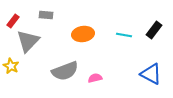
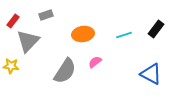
gray rectangle: rotated 24 degrees counterclockwise
black rectangle: moved 2 px right, 1 px up
cyan line: rotated 28 degrees counterclockwise
yellow star: rotated 21 degrees counterclockwise
gray semicircle: rotated 36 degrees counterclockwise
pink semicircle: moved 16 px up; rotated 24 degrees counterclockwise
